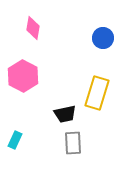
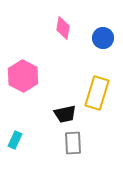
pink diamond: moved 30 px right
